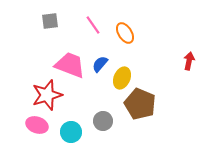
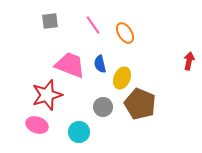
blue semicircle: rotated 54 degrees counterclockwise
gray circle: moved 14 px up
cyan circle: moved 8 px right
